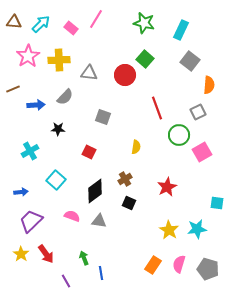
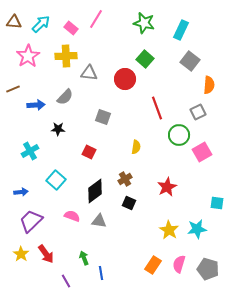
yellow cross at (59, 60): moved 7 px right, 4 px up
red circle at (125, 75): moved 4 px down
